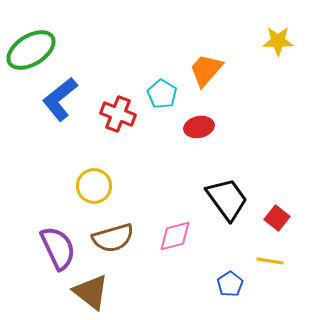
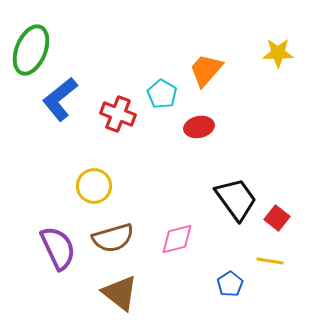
yellow star: moved 12 px down
green ellipse: rotated 36 degrees counterclockwise
black trapezoid: moved 9 px right
pink diamond: moved 2 px right, 3 px down
brown triangle: moved 29 px right, 1 px down
